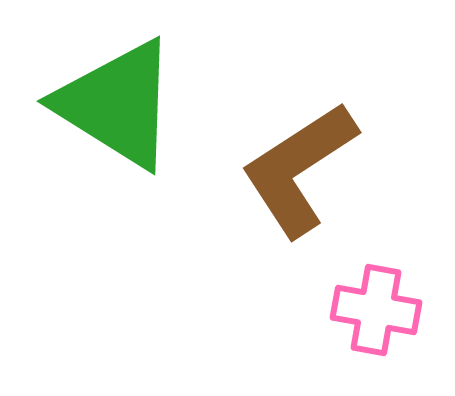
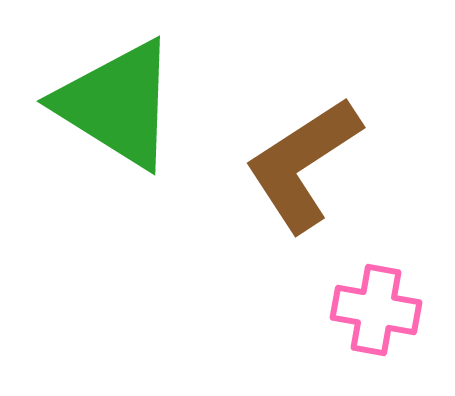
brown L-shape: moved 4 px right, 5 px up
